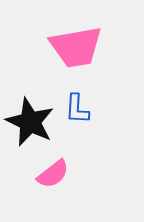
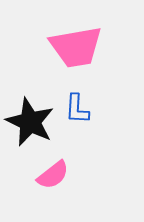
pink semicircle: moved 1 px down
